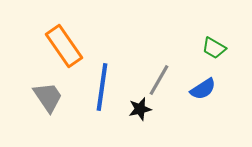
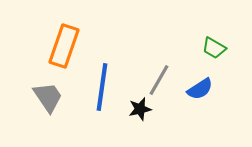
orange rectangle: rotated 54 degrees clockwise
blue semicircle: moved 3 px left
